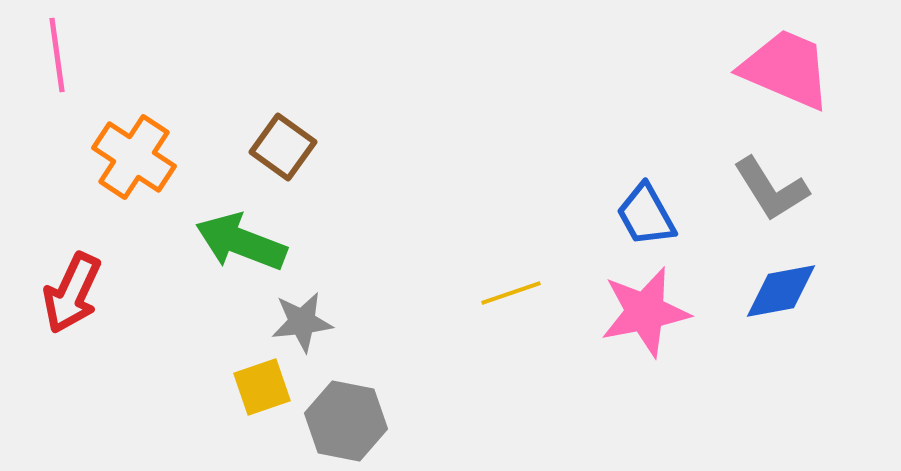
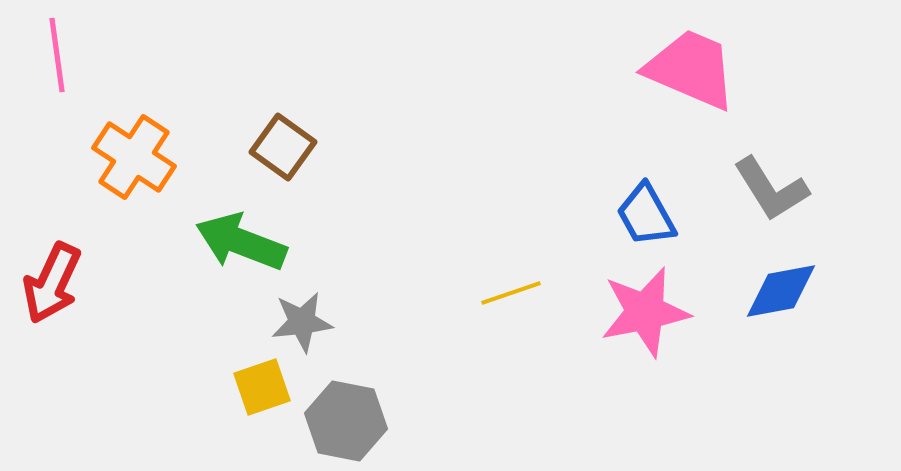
pink trapezoid: moved 95 px left
red arrow: moved 20 px left, 10 px up
